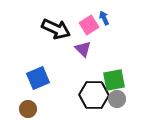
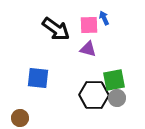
pink square: rotated 30 degrees clockwise
black arrow: rotated 12 degrees clockwise
purple triangle: moved 5 px right; rotated 30 degrees counterclockwise
blue square: rotated 30 degrees clockwise
gray circle: moved 1 px up
brown circle: moved 8 px left, 9 px down
